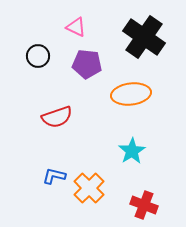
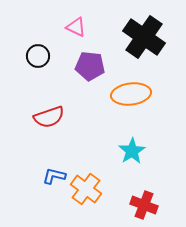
purple pentagon: moved 3 px right, 2 px down
red semicircle: moved 8 px left
orange cross: moved 3 px left, 1 px down; rotated 8 degrees counterclockwise
